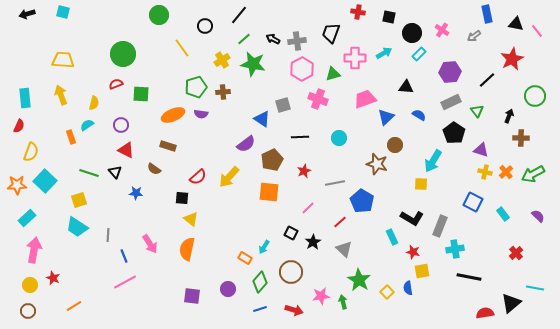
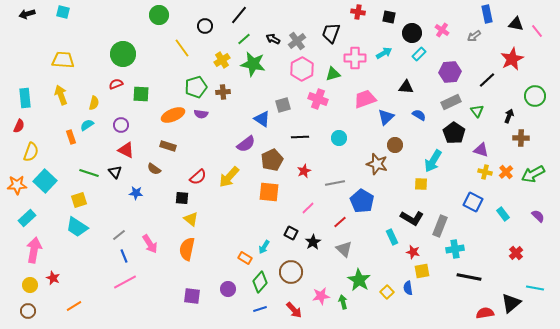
gray cross at (297, 41): rotated 30 degrees counterclockwise
gray line at (108, 235): moved 11 px right; rotated 48 degrees clockwise
red arrow at (294, 310): rotated 30 degrees clockwise
